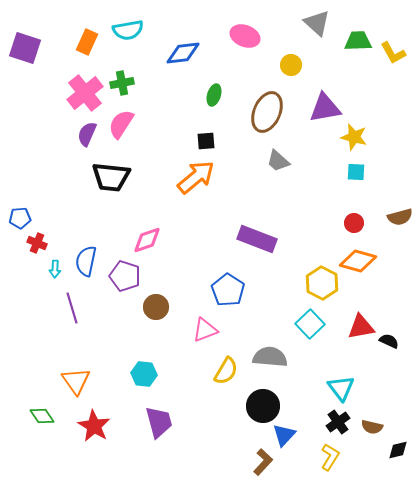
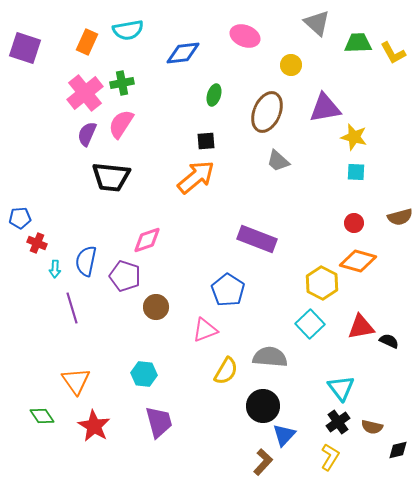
green trapezoid at (358, 41): moved 2 px down
